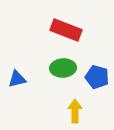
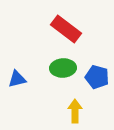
red rectangle: moved 1 px up; rotated 16 degrees clockwise
